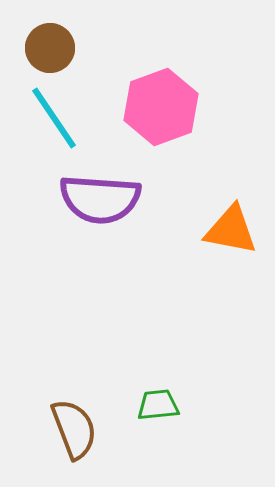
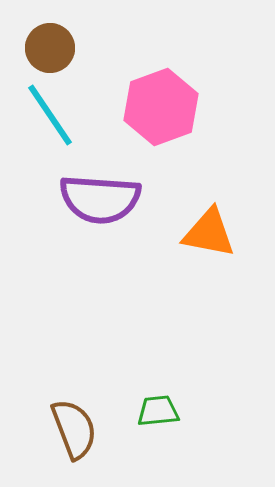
cyan line: moved 4 px left, 3 px up
orange triangle: moved 22 px left, 3 px down
green trapezoid: moved 6 px down
